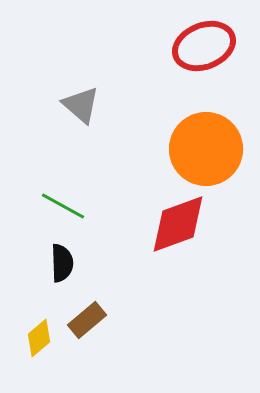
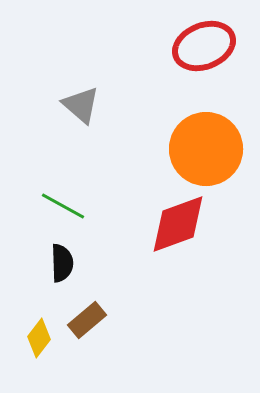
yellow diamond: rotated 12 degrees counterclockwise
